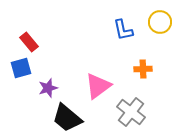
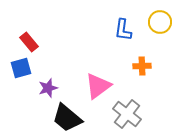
blue L-shape: rotated 20 degrees clockwise
orange cross: moved 1 px left, 3 px up
gray cross: moved 4 px left, 2 px down
